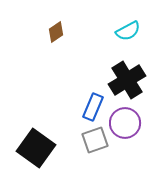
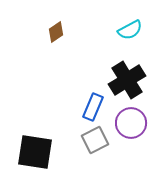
cyan semicircle: moved 2 px right, 1 px up
purple circle: moved 6 px right
gray square: rotated 8 degrees counterclockwise
black square: moved 1 px left, 4 px down; rotated 27 degrees counterclockwise
